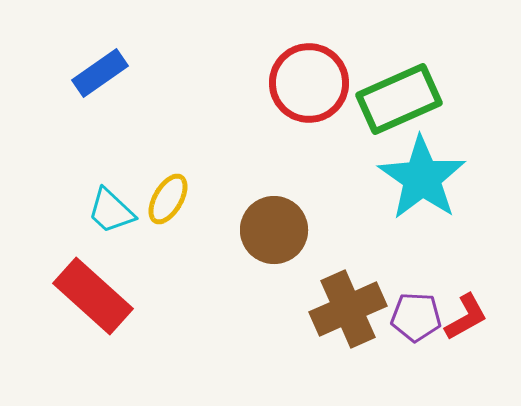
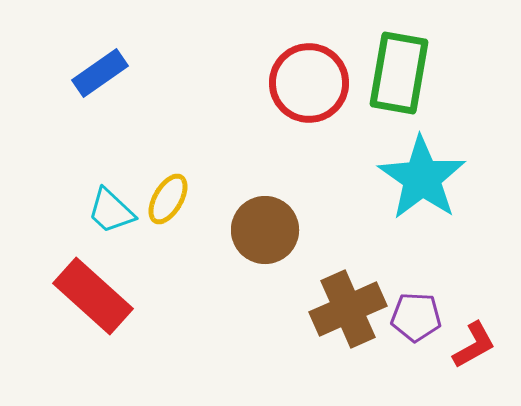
green rectangle: moved 26 px up; rotated 56 degrees counterclockwise
brown circle: moved 9 px left
red L-shape: moved 8 px right, 28 px down
